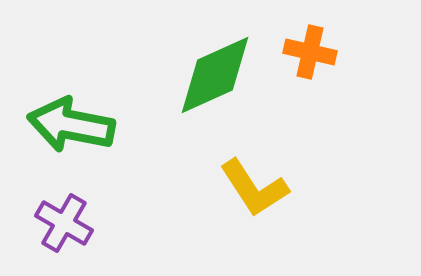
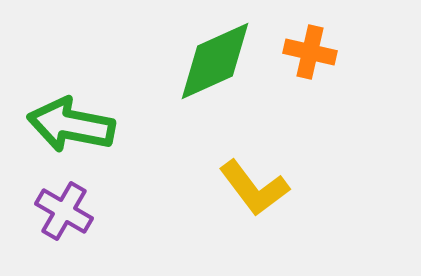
green diamond: moved 14 px up
yellow L-shape: rotated 4 degrees counterclockwise
purple cross: moved 12 px up
